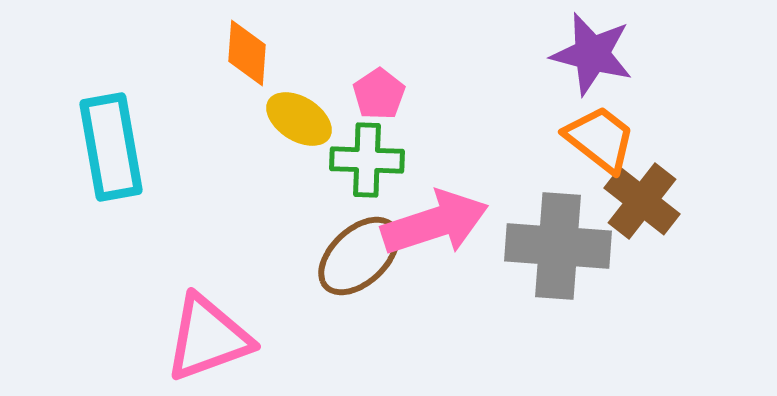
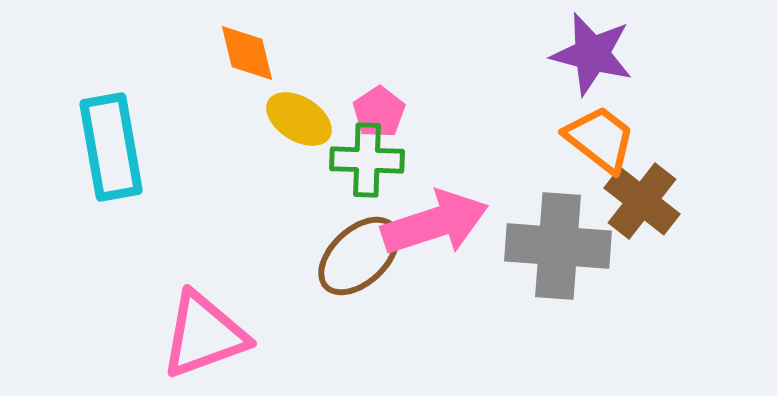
orange diamond: rotated 18 degrees counterclockwise
pink pentagon: moved 18 px down
pink triangle: moved 4 px left, 3 px up
